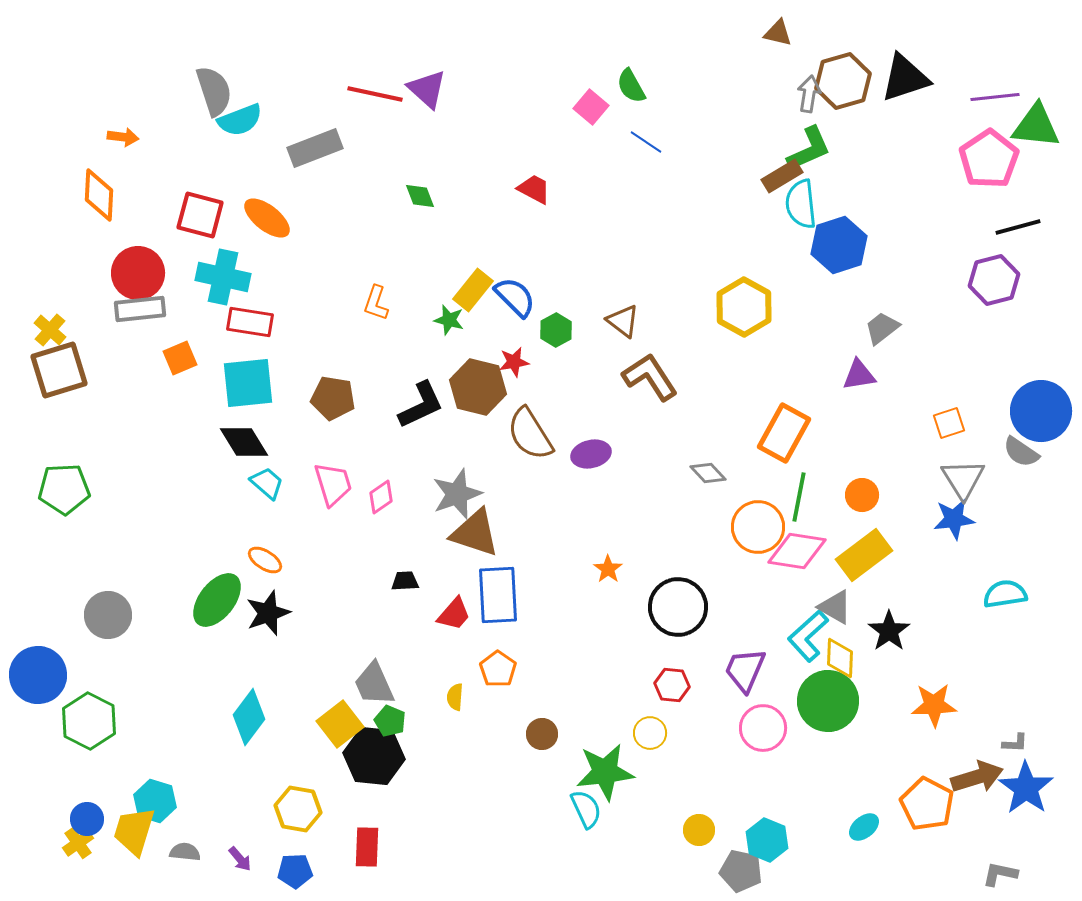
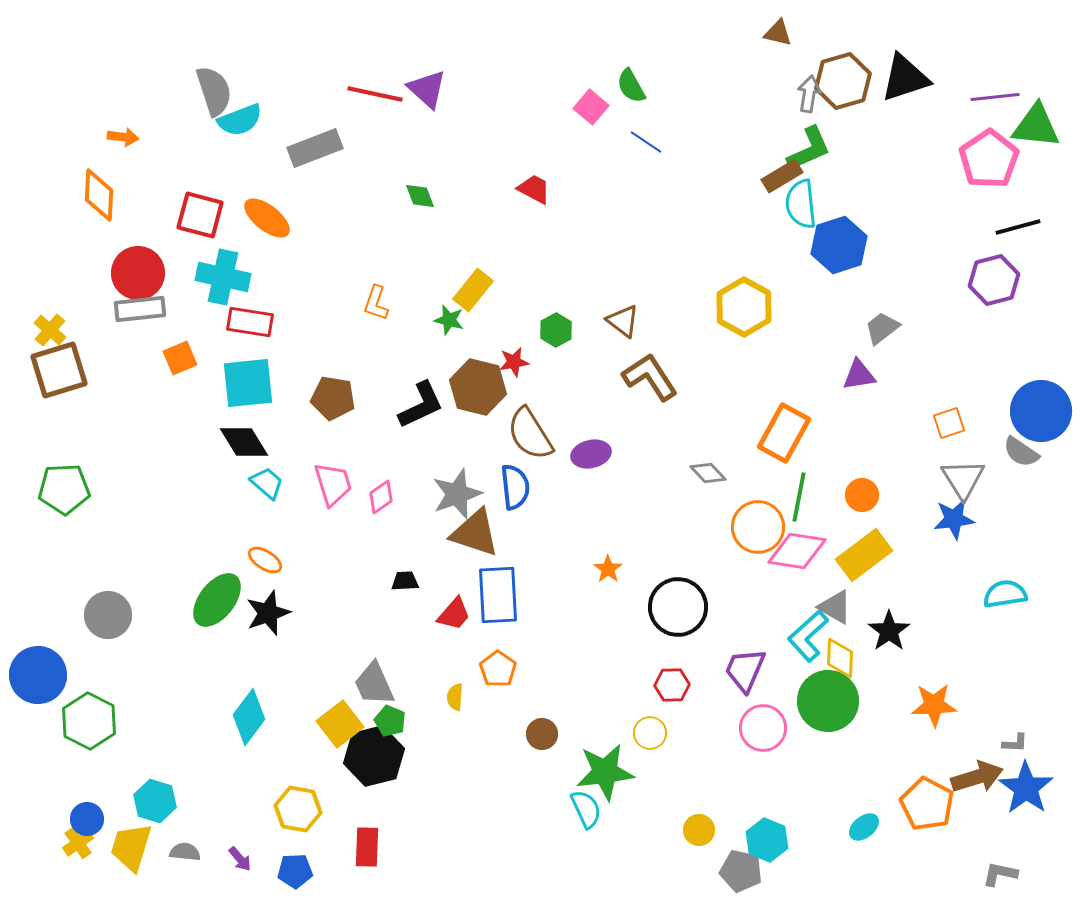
blue semicircle at (515, 297): moved 190 px down; rotated 39 degrees clockwise
red hexagon at (672, 685): rotated 8 degrees counterclockwise
black hexagon at (374, 756): rotated 20 degrees counterclockwise
yellow trapezoid at (134, 831): moved 3 px left, 16 px down
